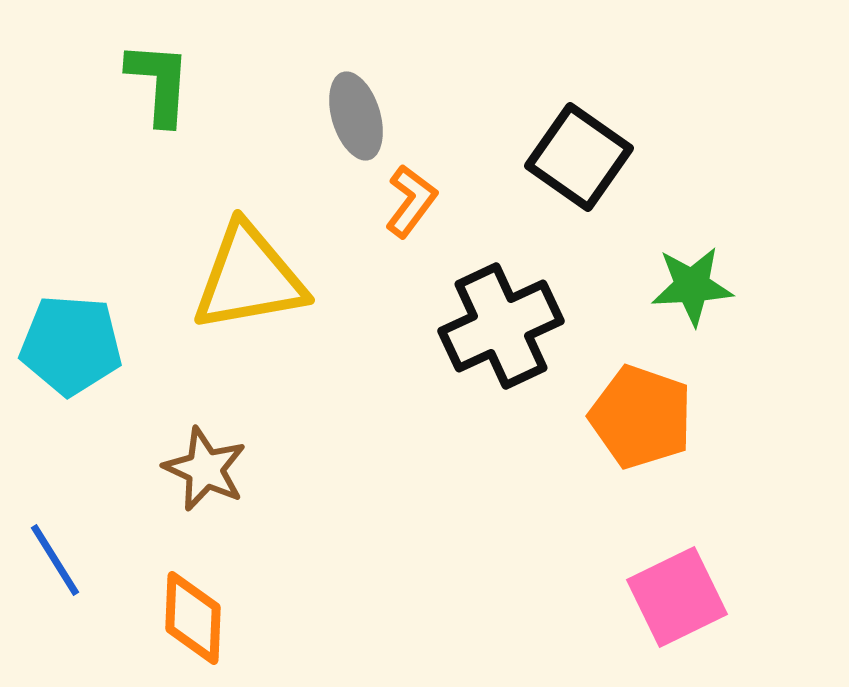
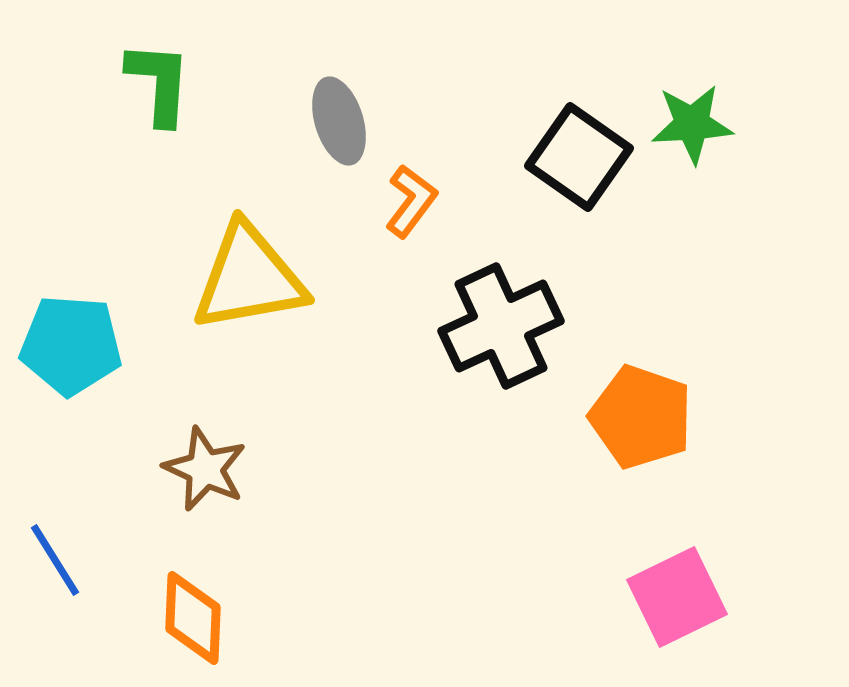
gray ellipse: moved 17 px left, 5 px down
green star: moved 162 px up
